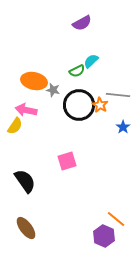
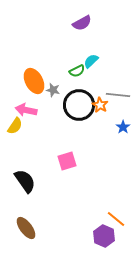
orange ellipse: rotated 50 degrees clockwise
